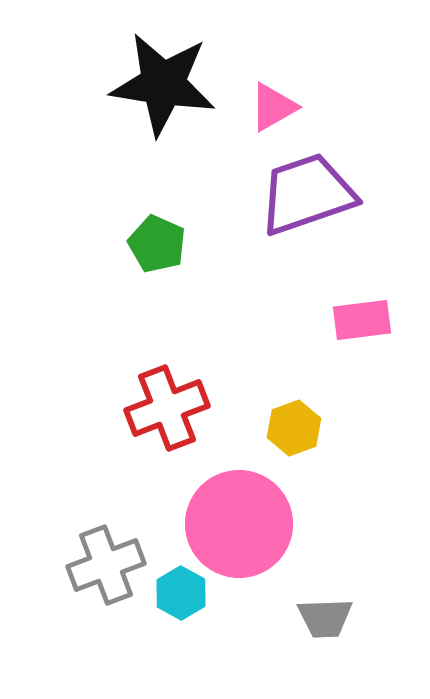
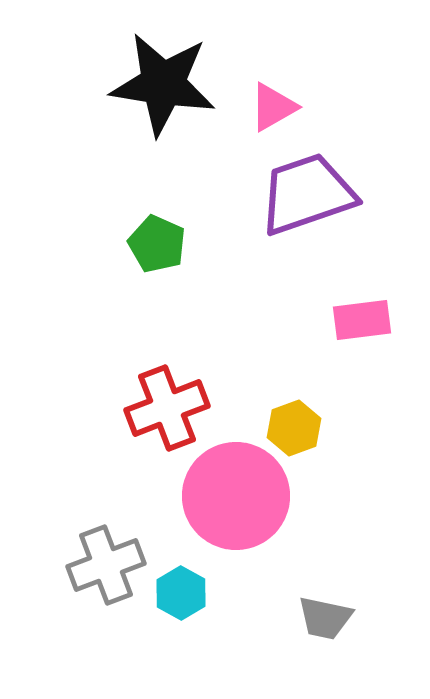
pink circle: moved 3 px left, 28 px up
gray trapezoid: rotated 14 degrees clockwise
